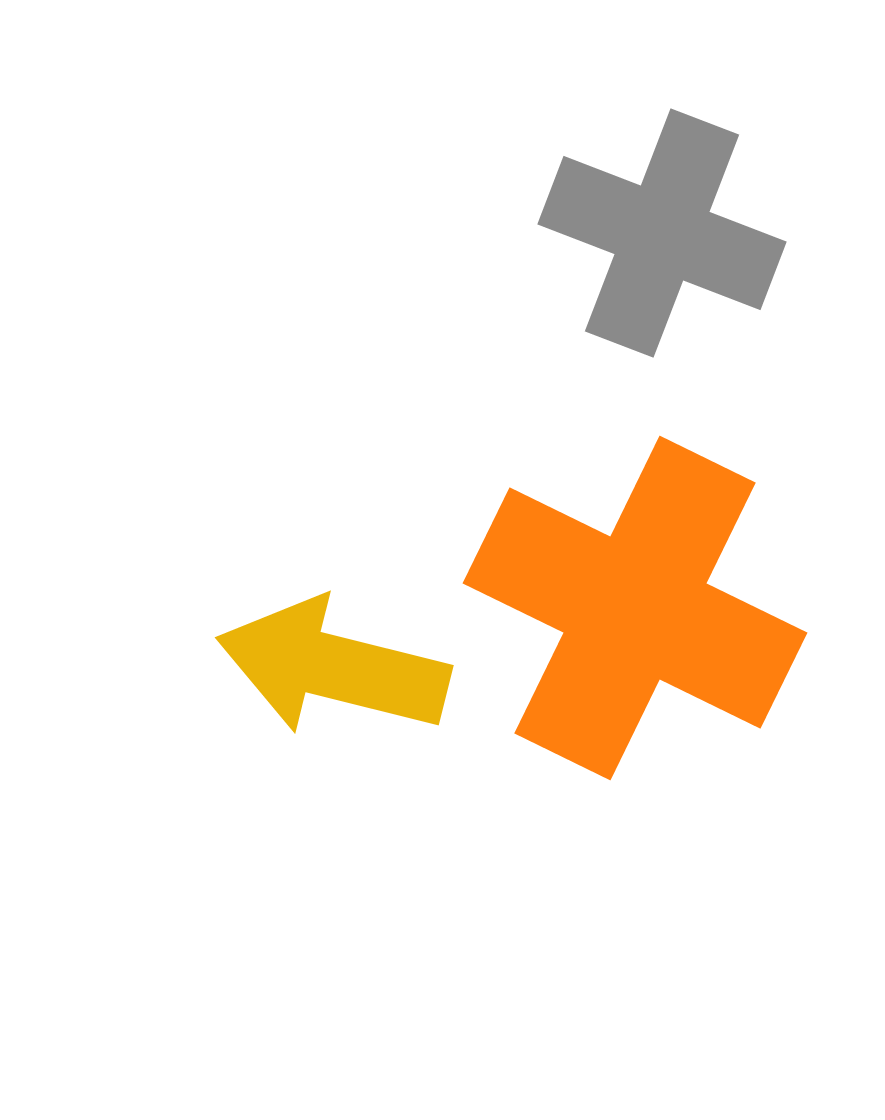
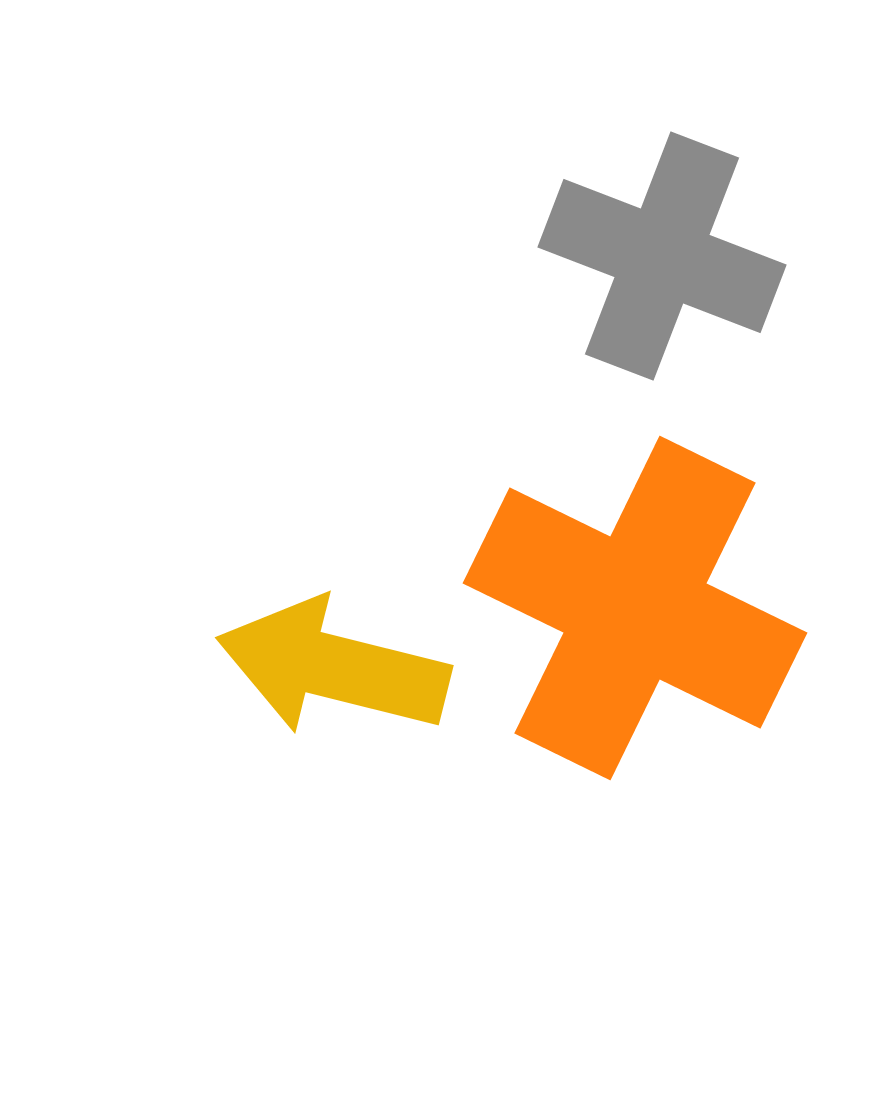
gray cross: moved 23 px down
